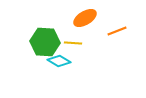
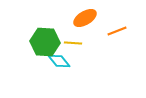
cyan diamond: rotated 20 degrees clockwise
